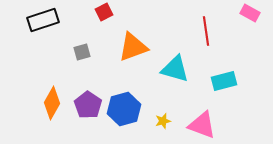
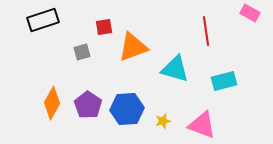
red square: moved 15 px down; rotated 18 degrees clockwise
blue hexagon: moved 3 px right; rotated 12 degrees clockwise
